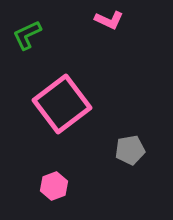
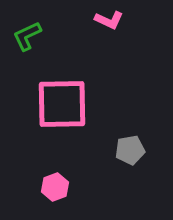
green L-shape: moved 1 px down
pink square: rotated 36 degrees clockwise
pink hexagon: moved 1 px right, 1 px down
